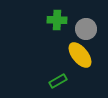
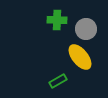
yellow ellipse: moved 2 px down
